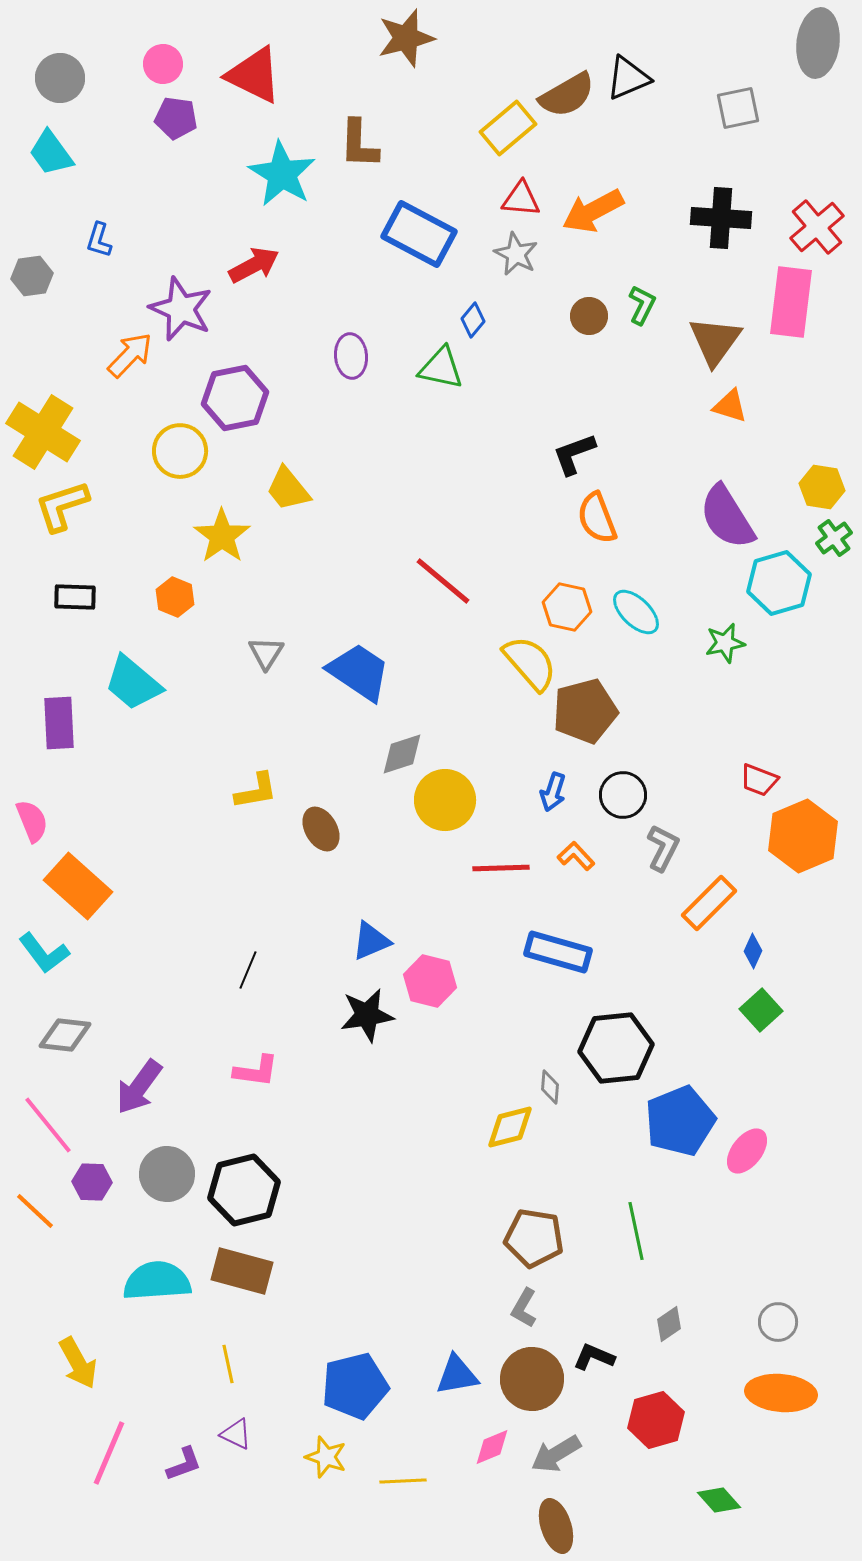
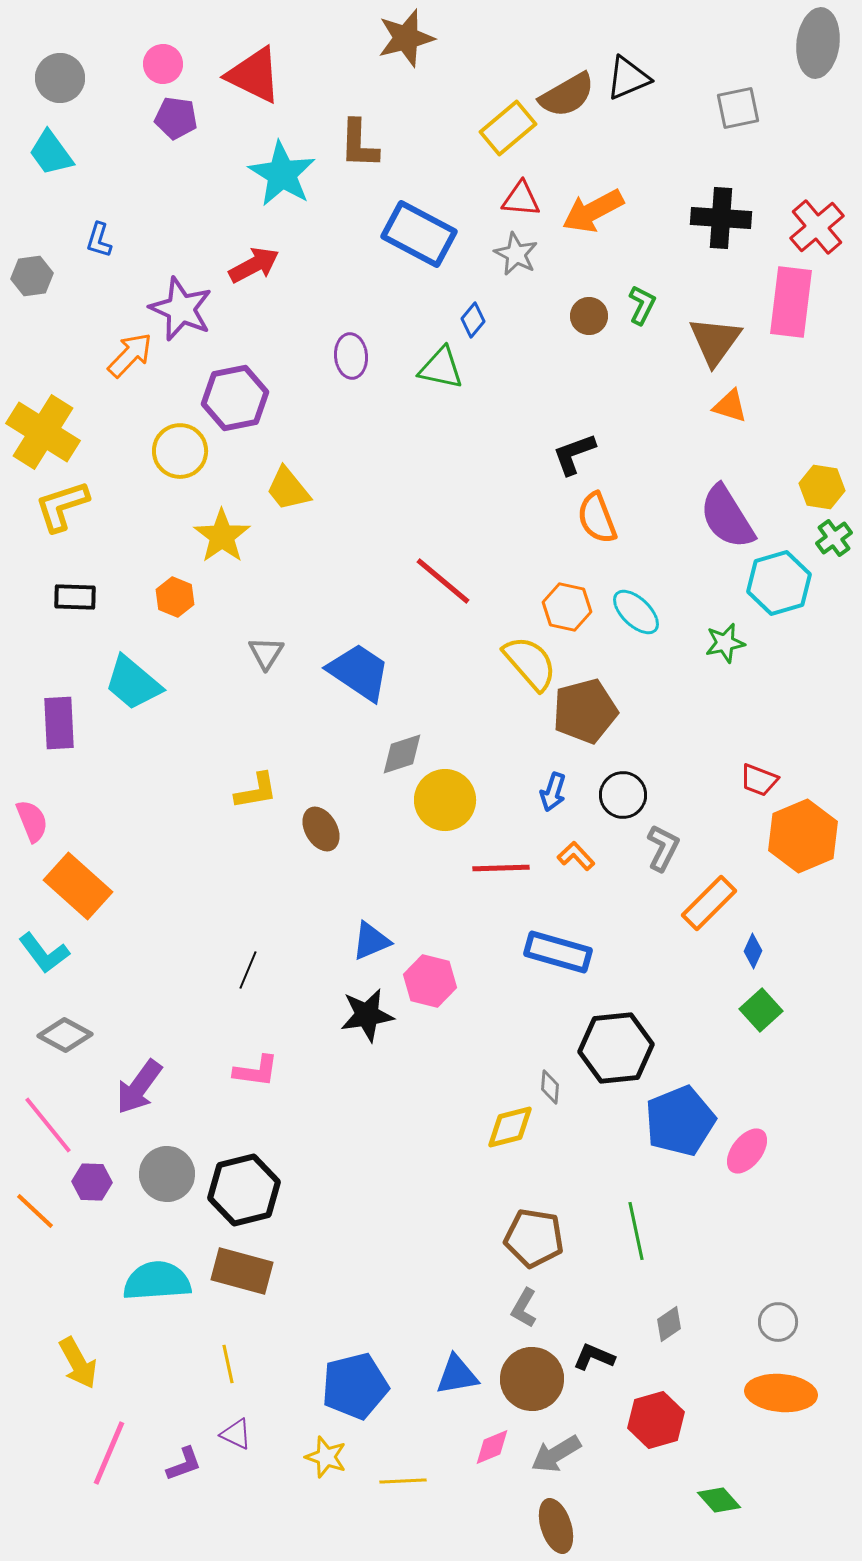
gray diamond at (65, 1035): rotated 22 degrees clockwise
